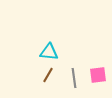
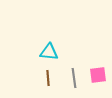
brown line: moved 3 px down; rotated 35 degrees counterclockwise
